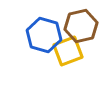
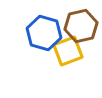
blue hexagon: moved 2 px up
